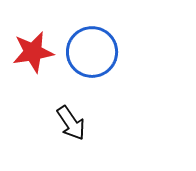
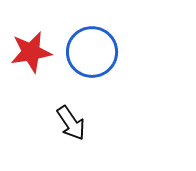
red star: moved 2 px left
